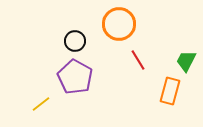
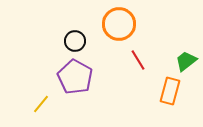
green trapezoid: rotated 25 degrees clockwise
yellow line: rotated 12 degrees counterclockwise
